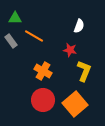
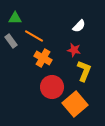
white semicircle: rotated 24 degrees clockwise
red star: moved 4 px right
orange cross: moved 13 px up
red circle: moved 9 px right, 13 px up
